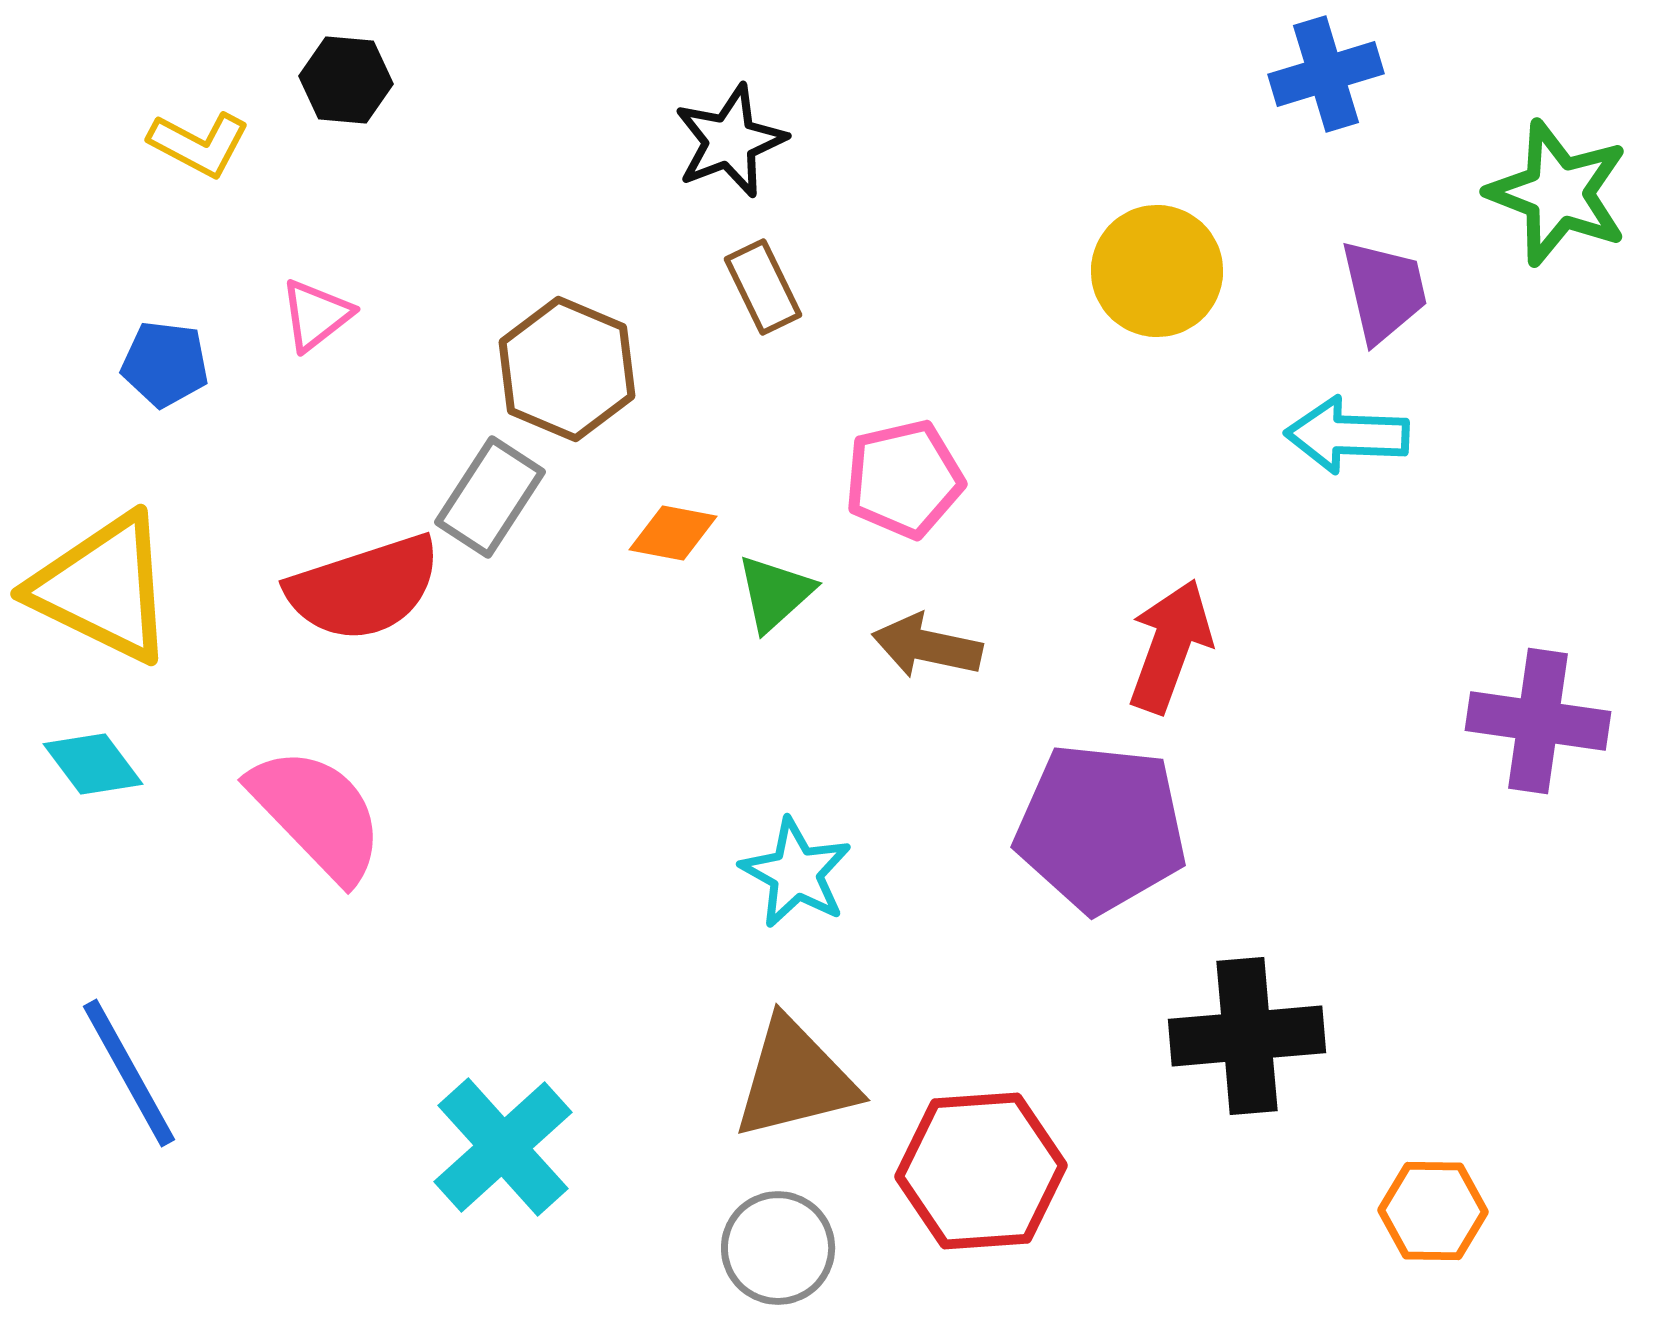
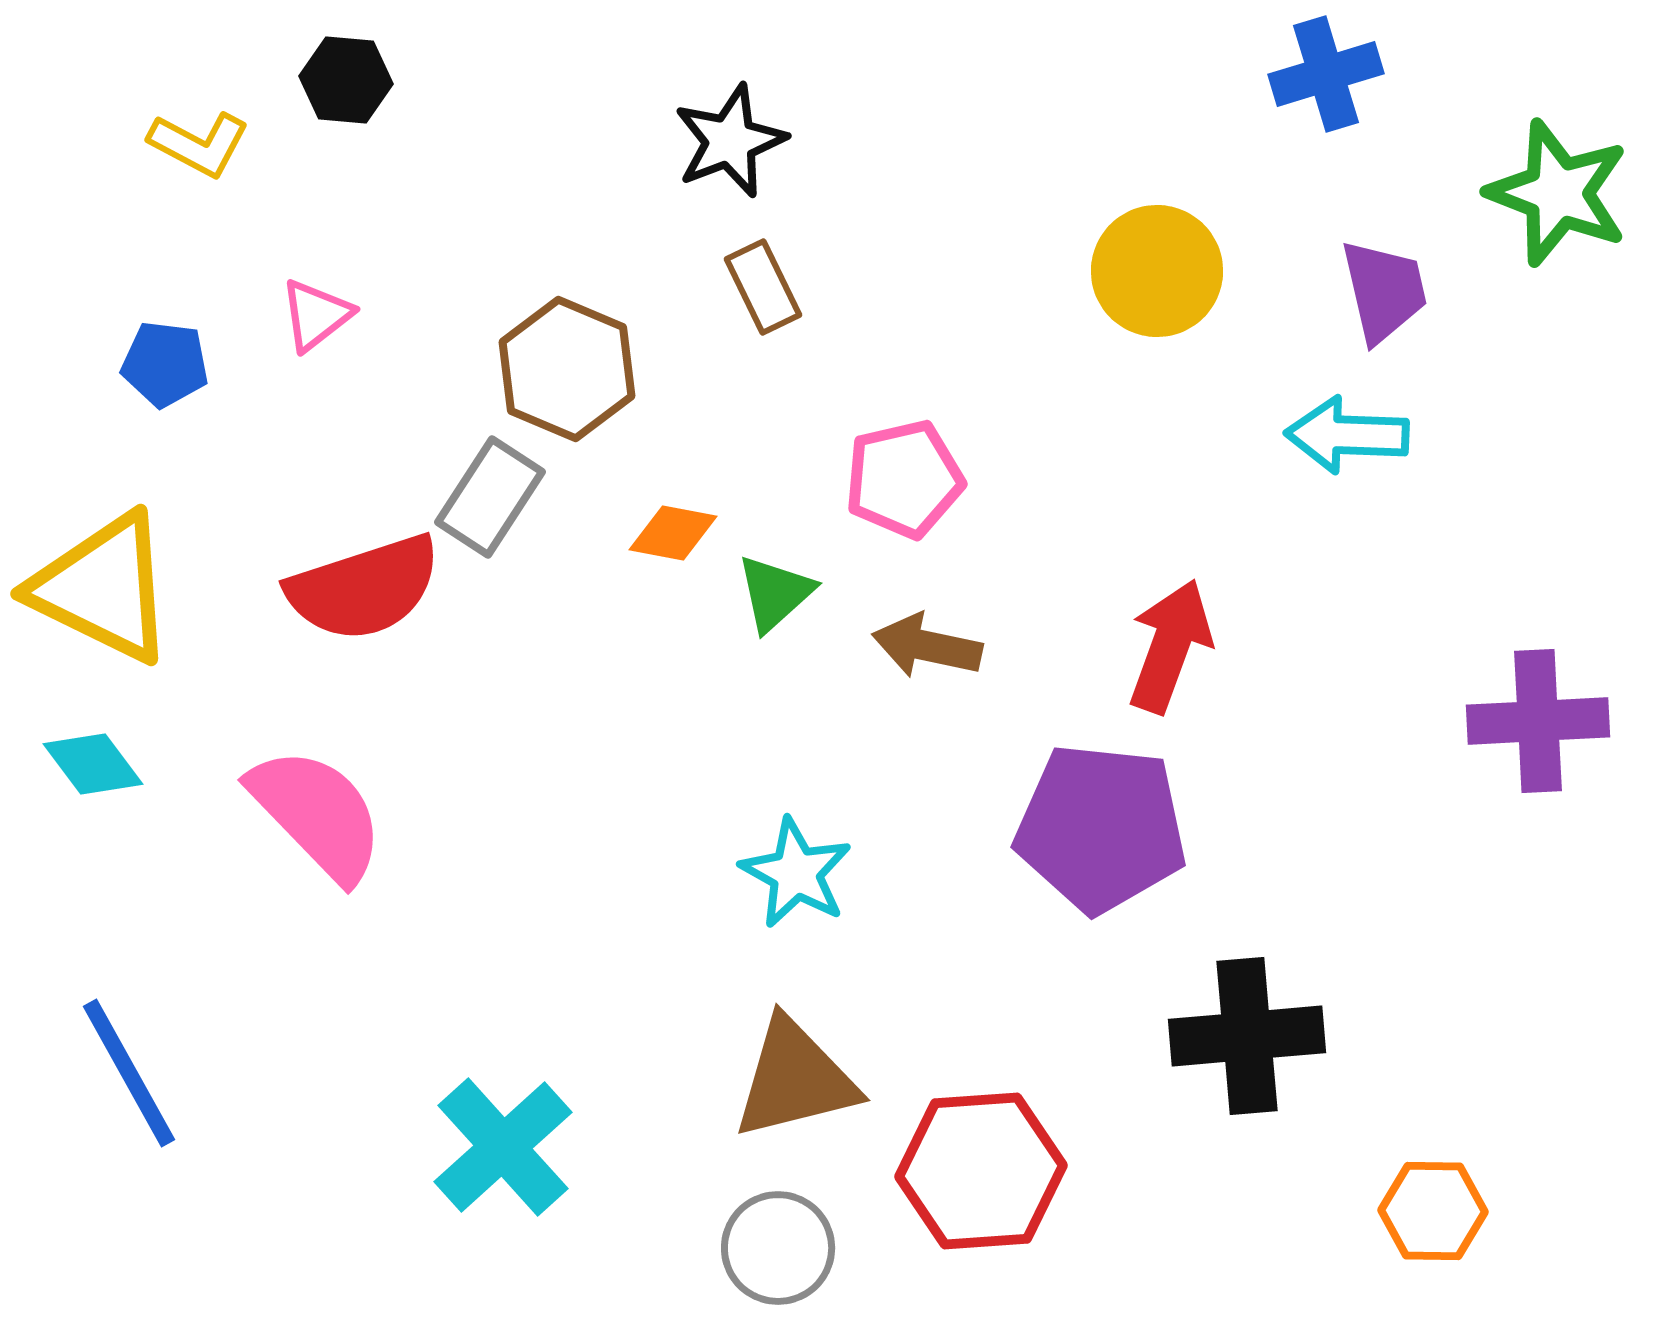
purple cross: rotated 11 degrees counterclockwise
